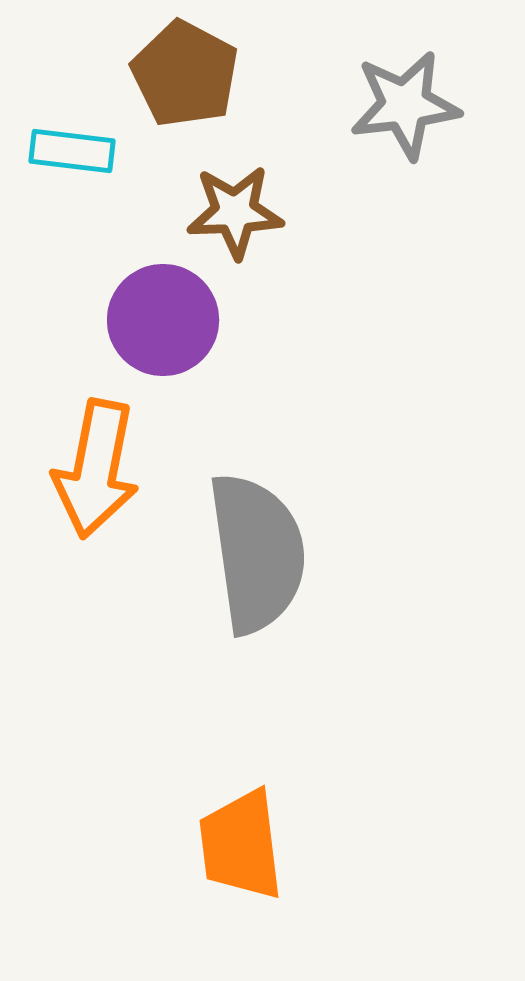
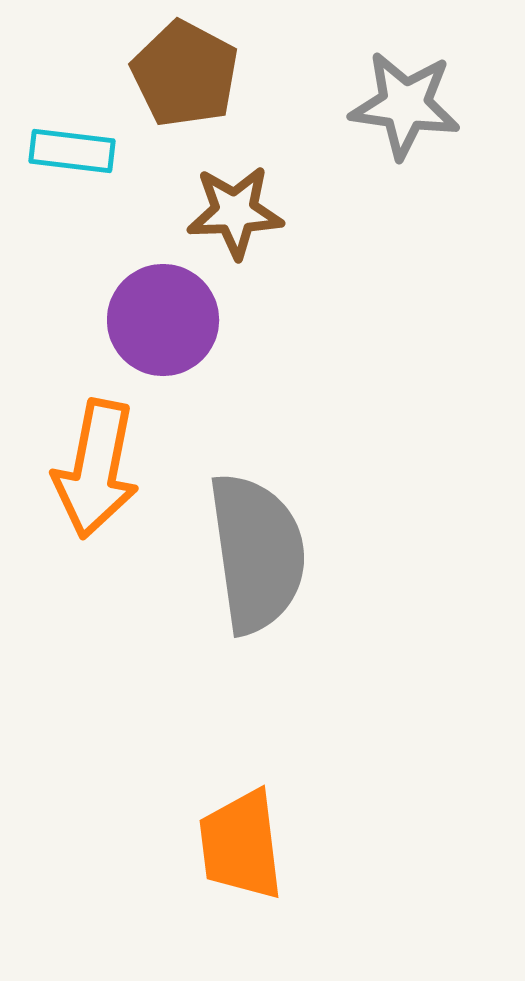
gray star: rotated 15 degrees clockwise
